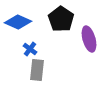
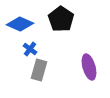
blue diamond: moved 2 px right, 2 px down
purple ellipse: moved 28 px down
gray rectangle: moved 2 px right; rotated 10 degrees clockwise
